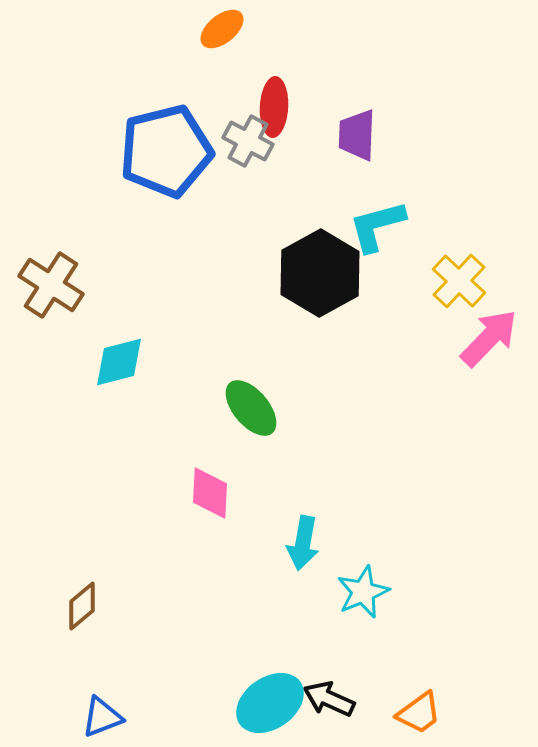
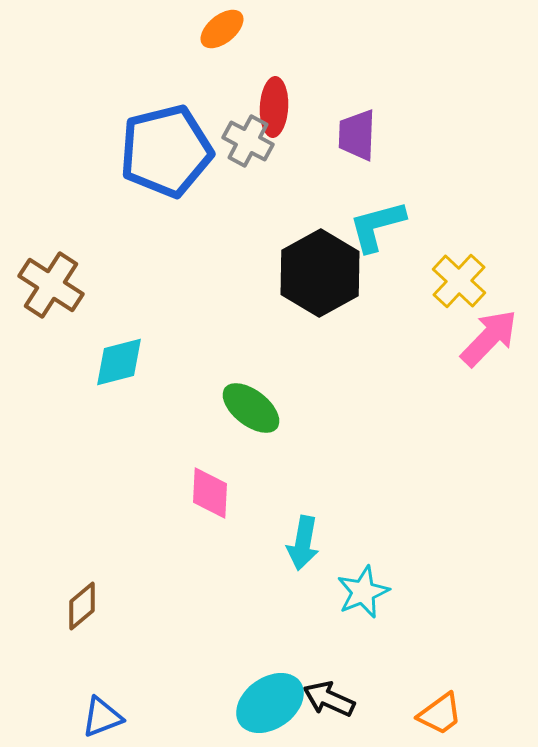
green ellipse: rotated 12 degrees counterclockwise
orange trapezoid: moved 21 px right, 1 px down
